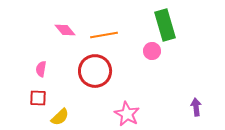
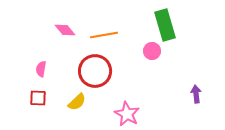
purple arrow: moved 13 px up
yellow semicircle: moved 17 px right, 15 px up
